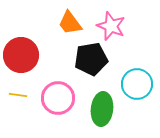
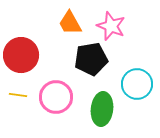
orange trapezoid: rotated 8 degrees clockwise
pink circle: moved 2 px left, 1 px up
